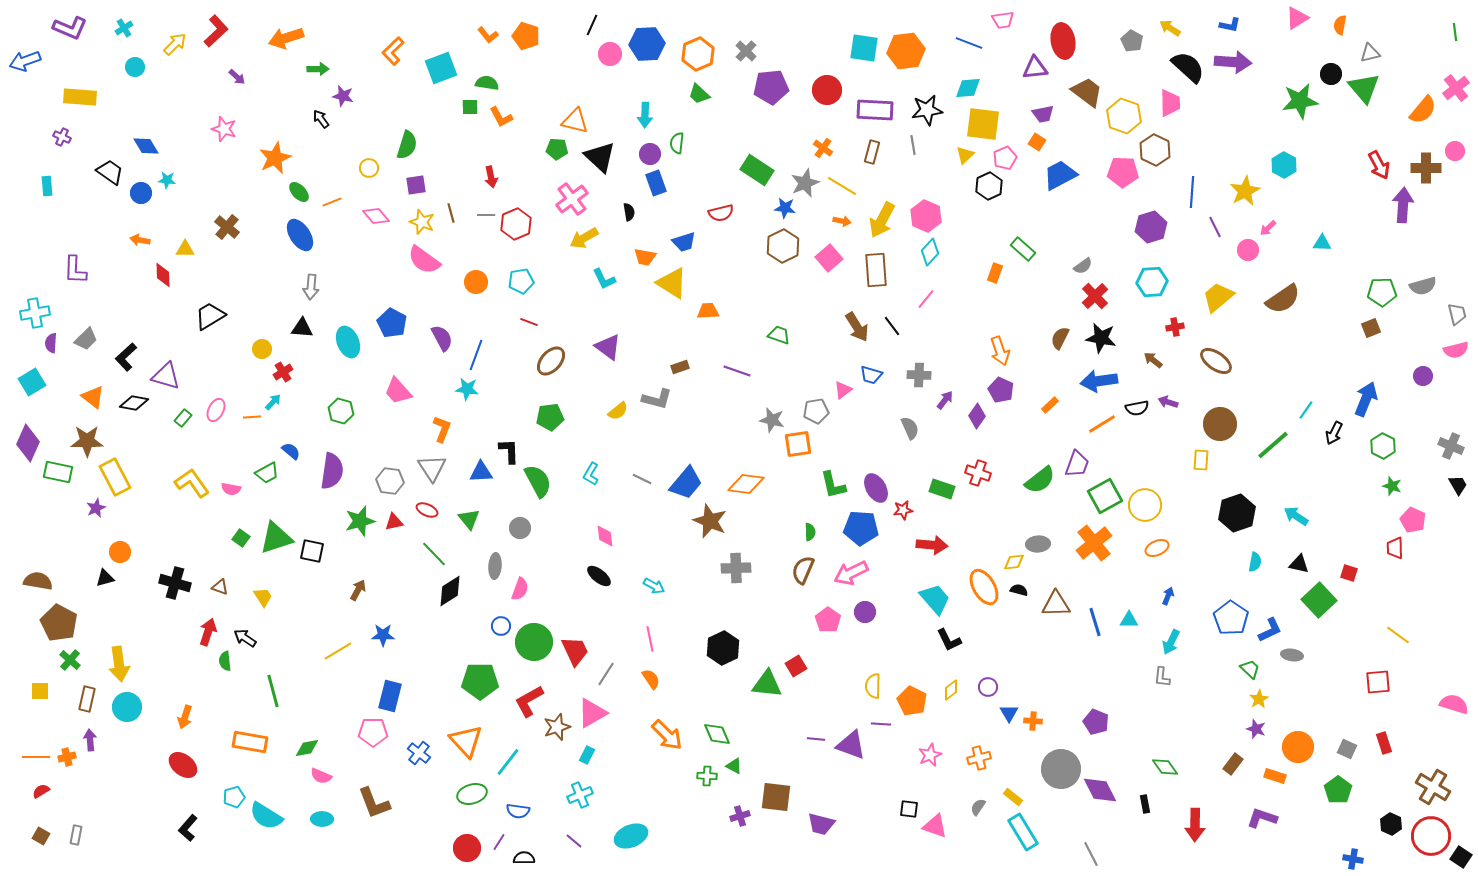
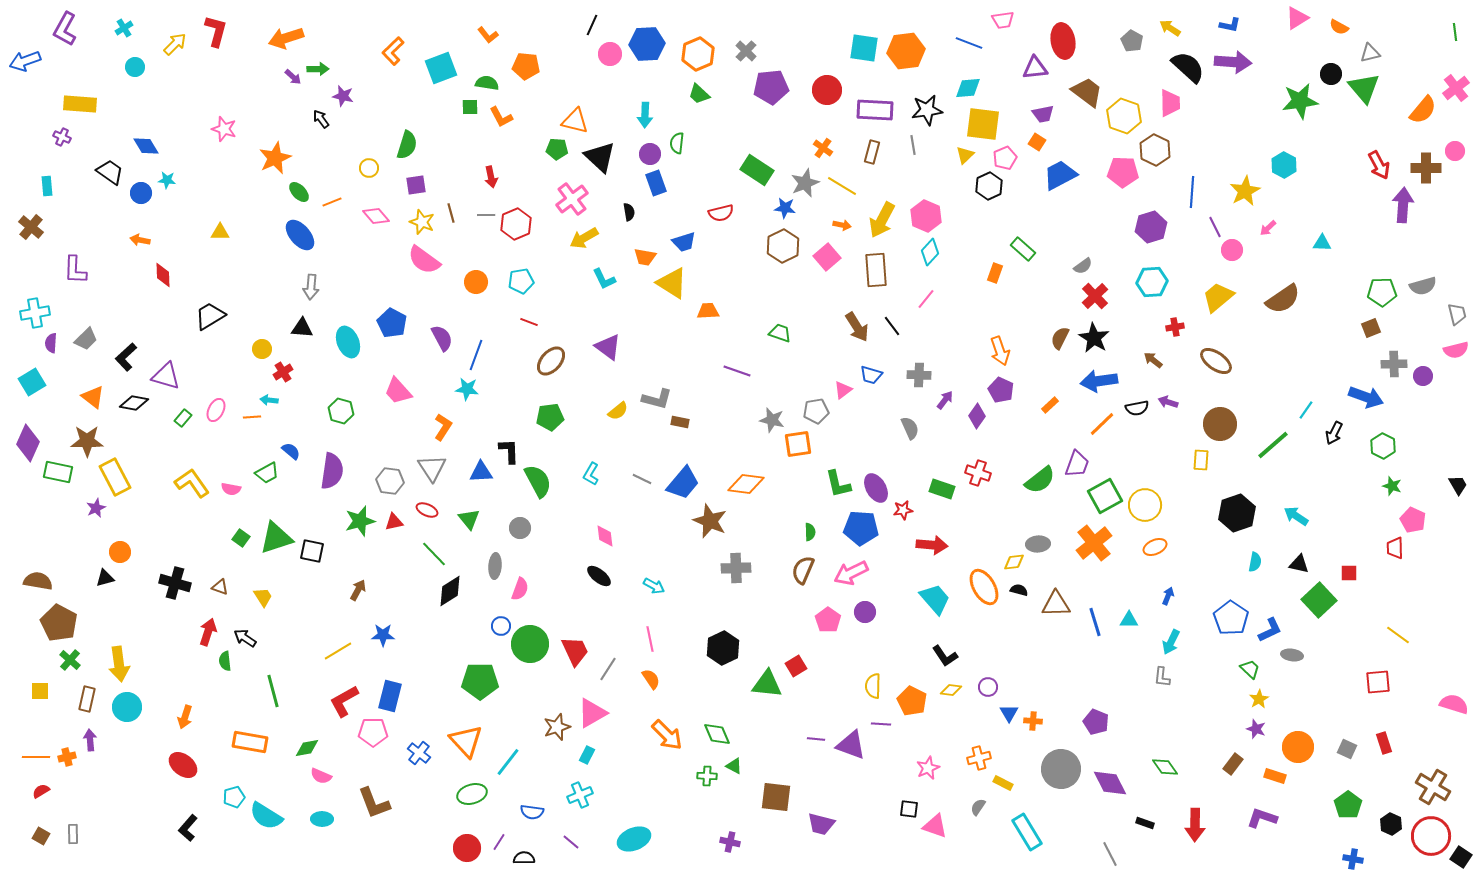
orange semicircle at (1340, 25): moved 1 px left, 2 px down; rotated 72 degrees counterclockwise
purple L-shape at (70, 28): moved 5 px left, 1 px down; rotated 96 degrees clockwise
red L-shape at (216, 31): rotated 32 degrees counterclockwise
orange pentagon at (526, 36): moved 30 px down; rotated 12 degrees counterclockwise
purple arrow at (237, 77): moved 56 px right
yellow rectangle at (80, 97): moved 7 px down
orange arrow at (842, 221): moved 4 px down
brown cross at (227, 227): moved 196 px left
blue ellipse at (300, 235): rotated 8 degrees counterclockwise
yellow triangle at (185, 249): moved 35 px right, 17 px up
pink circle at (1248, 250): moved 16 px left
pink square at (829, 258): moved 2 px left, 1 px up
green trapezoid at (779, 335): moved 1 px right, 2 px up
black star at (1101, 338): moved 7 px left; rotated 20 degrees clockwise
brown rectangle at (680, 367): moved 55 px down; rotated 30 degrees clockwise
blue arrow at (1366, 399): moved 2 px up; rotated 88 degrees clockwise
cyan arrow at (273, 402): moved 4 px left, 2 px up; rotated 126 degrees counterclockwise
orange line at (1102, 424): rotated 12 degrees counterclockwise
orange L-shape at (442, 429): moved 1 px right, 2 px up; rotated 12 degrees clockwise
gray cross at (1451, 446): moved 57 px left, 82 px up; rotated 25 degrees counterclockwise
blue trapezoid at (686, 483): moved 3 px left
green L-shape at (833, 485): moved 5 px right, 1 px up
orange ellipse at (1157, 548): moved 2 px left, 1 px up
red square at (1349, 573): rotated 18 degrees counterclockwise
black L-shape at (949, 640): moved 4 px left, 16 px down; rotated 8 degrees counterclockwise
green circle at (534, 642): moved 4 px left, 2 px down
gray line at (606, 674): moved 2 px right, 5 px up
yellow diamond at (951, 690): rotated 45 degrees clockwise
red L-shape at (529, 701): moved 185 px left
pink star at (930, 755): moved 2 px left, 13 px down
purple diamond at (1100, 790): moved 10 px right, 7 px up
green pentagon at (1338, 790): moved 10 px right, 15 px down
yellow rectangle at (1013, 797): moved 10 px left, 14 px up; rotated 12 degrees counterclockwise
black rectangle at (1145, 804): moved 19 px down; rotated 60 degrees counterclockwise
blue semicircle at (518, 811): moved 14 px right, 1 px down
purple cross at (740, 816): moved 10 px left, 26 px down; rotated 30 degrees clockwise
cyan rectangle at (1023, 832): moved 4 px right
gray rectangle at (76, 835): moved 3 px left, 1 px up; rotated 12 degrees counterclockwise
cyan ellipse at (631, 836): moved 3 px right, 3 px down
purple line at (574, 841): moved 3 px left, 1 px down
gray line at (1091, 854): moved 19 px right
